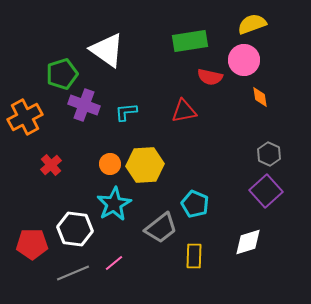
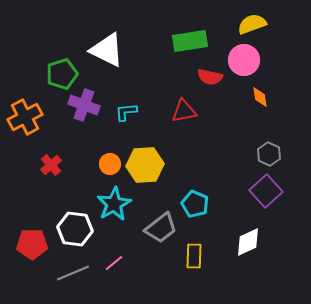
white triangle: rotated 9 degrees counterclockwise
white diamond: rotated 8 degrees counterclockwise
